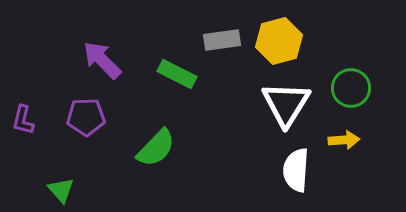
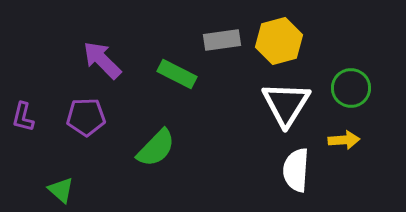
purple L-shape: moved 3 px up
green triangle: rotated 8 degrees counterclockwise
